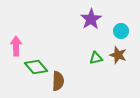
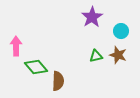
purple star: moved 1 px right, 2 px up
green triangle: moved 2 px up
